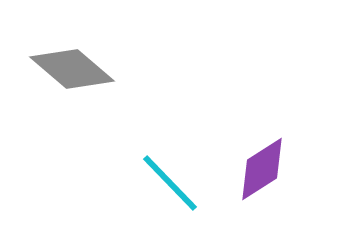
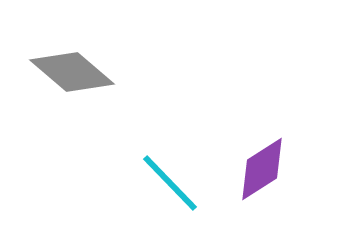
gray diamond: moved 3 px down
